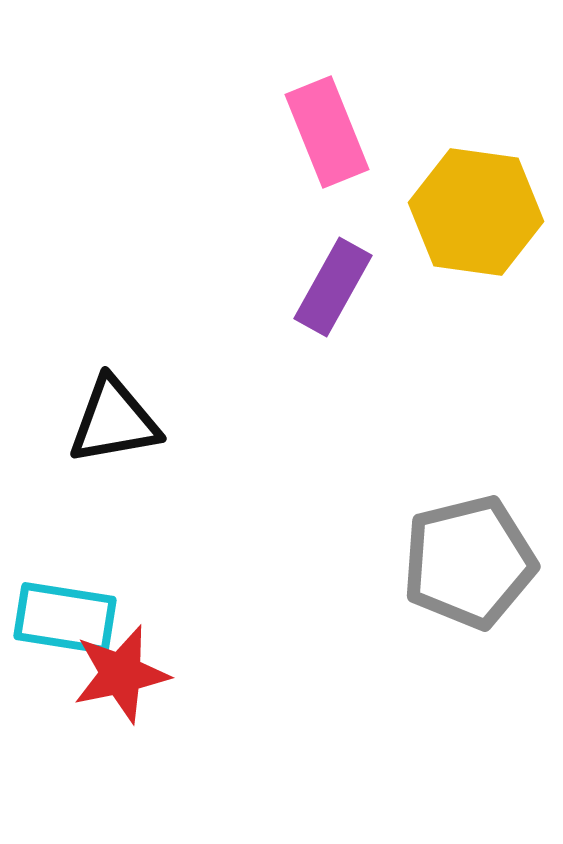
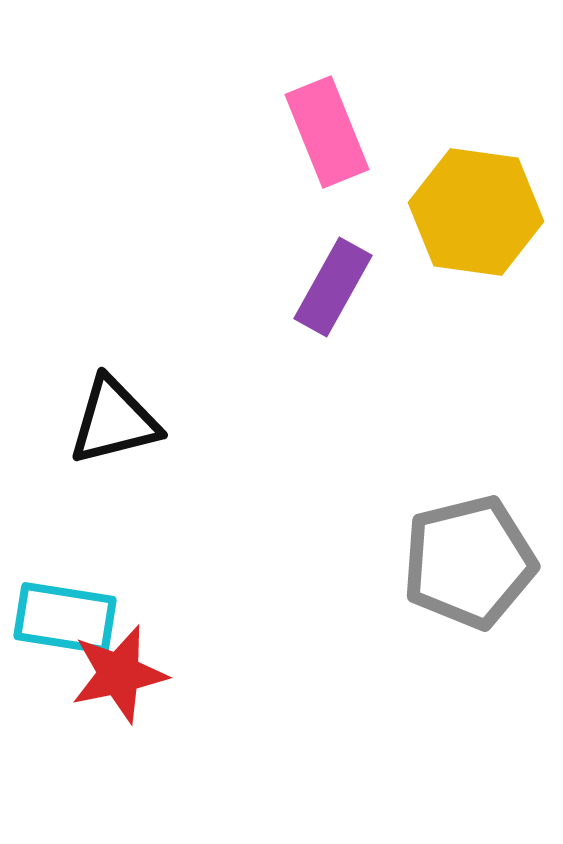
black triangle: rotated 4 degrees counterclockwise
red star: moved 2 px left
